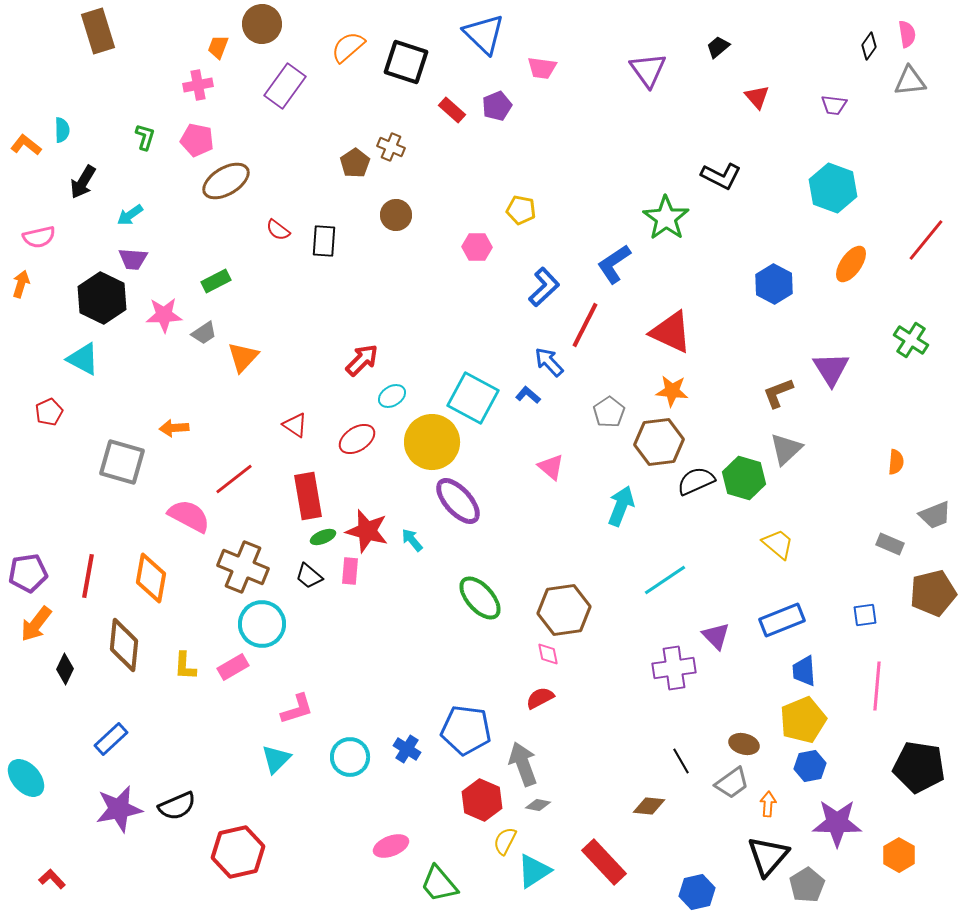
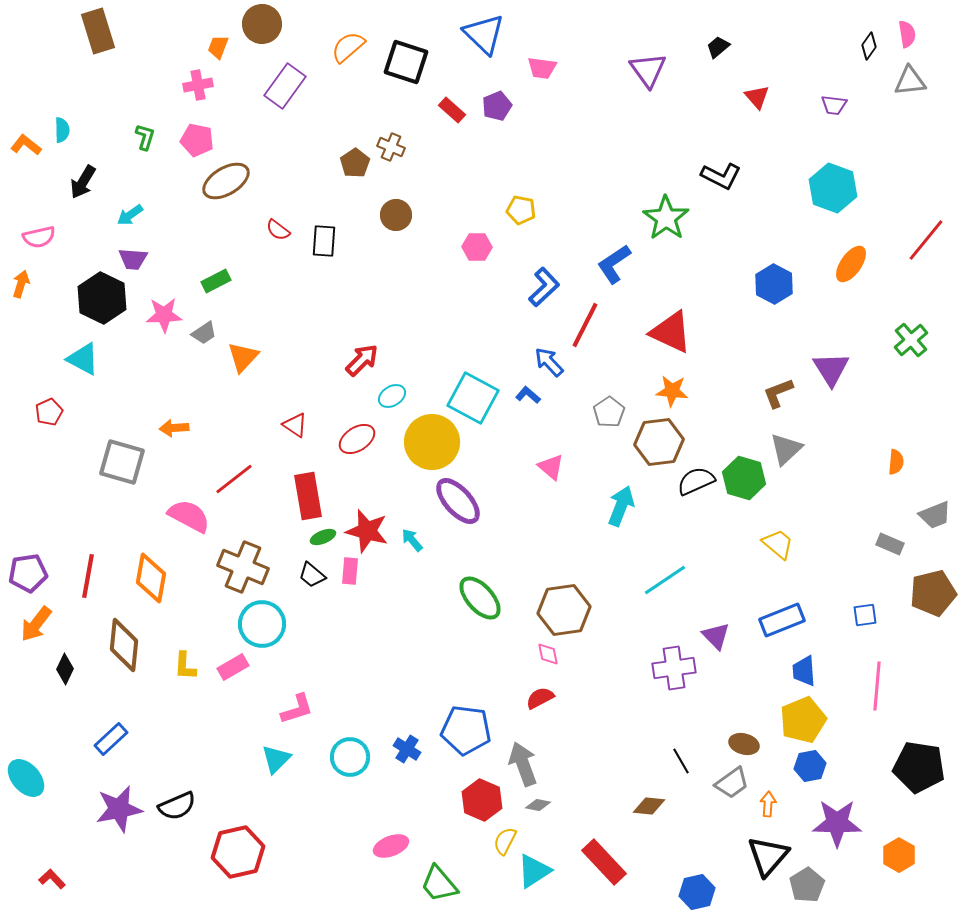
green cross at (911, 340): rotated 16 degrees clockwise
black trapezoid at (309, 576): moved 3 px right, 1 px up
